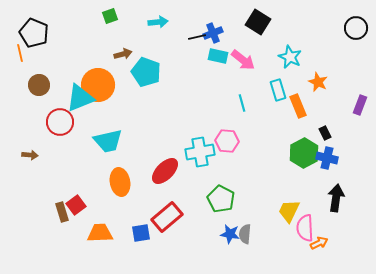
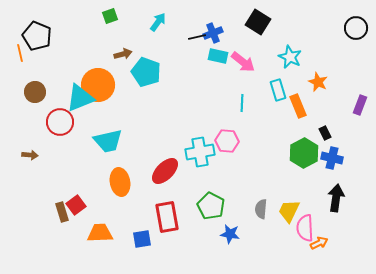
cyan arrow at (158, 22): rotated 48 degrees counterclockwise
black pentagon at (34, 33): moved 3 px right, 3 px down
pink arrow at (243, 60): moved 2 px down
brown circle at (39, 85): moved 4 px left, 7 px down
cyan line at (242, 103): rotated 18 degrees clockwise
blue cross at (327, 158): moved 5 px right
green pentagon at (221, 199): moved 10 px left, 7 px down
red rectangle at (167, 217): rotated 60 degrees counterclockwise
blue square at (141, 233): moved 1 px right, 6 px down
gray semicircle at (245, 234): moved 16 px right, 25 px up
